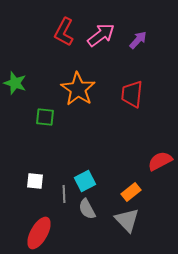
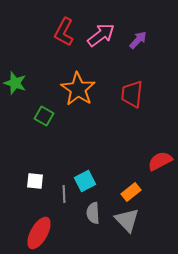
green square: moved 1 px left, 1 px up; rotated 24 degrees clockwise
gray semicircle: moved 6 px right, 4 px down; rotated 25 degrees clockwise
